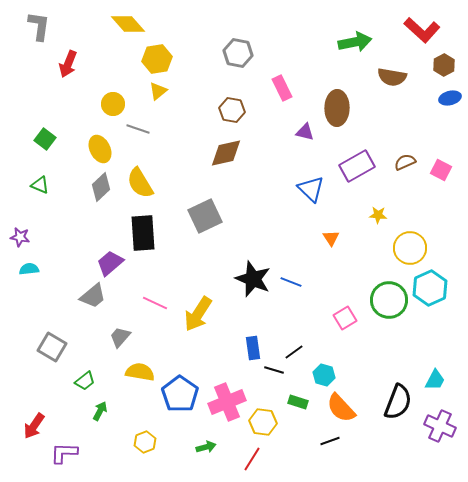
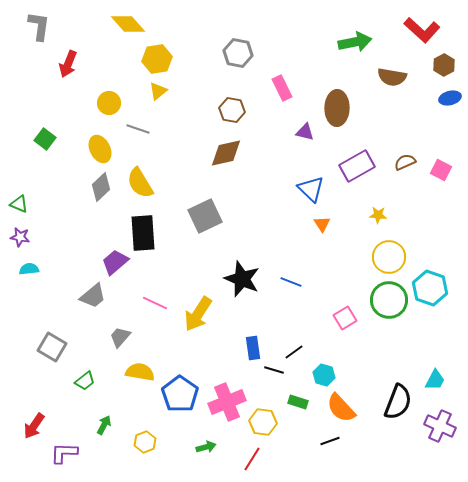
yellow circle at (113, 104): moved 4 px left, 1 px up
green triangle at (40, 185): moved 21 px left, 19 px down
orange triangle at (331, 238): moved 9 px left, 14 px up
yellow circle at (410, 248): moved 21 px left, 9 px down
purple trapezoid at (110, 263): moved 5 px right, 1 px up
black star at (253, 279): moved 11 px left
cyan hexagon at (430, 288): rotated 16 degrees counterclockwise
green arrow at (100, 411): moved 4 px right, 14 px down
